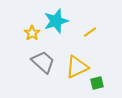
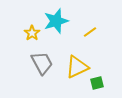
gray trapezoid: moved 1 px left, 1 px down; rotated 20 degrees clockwise
